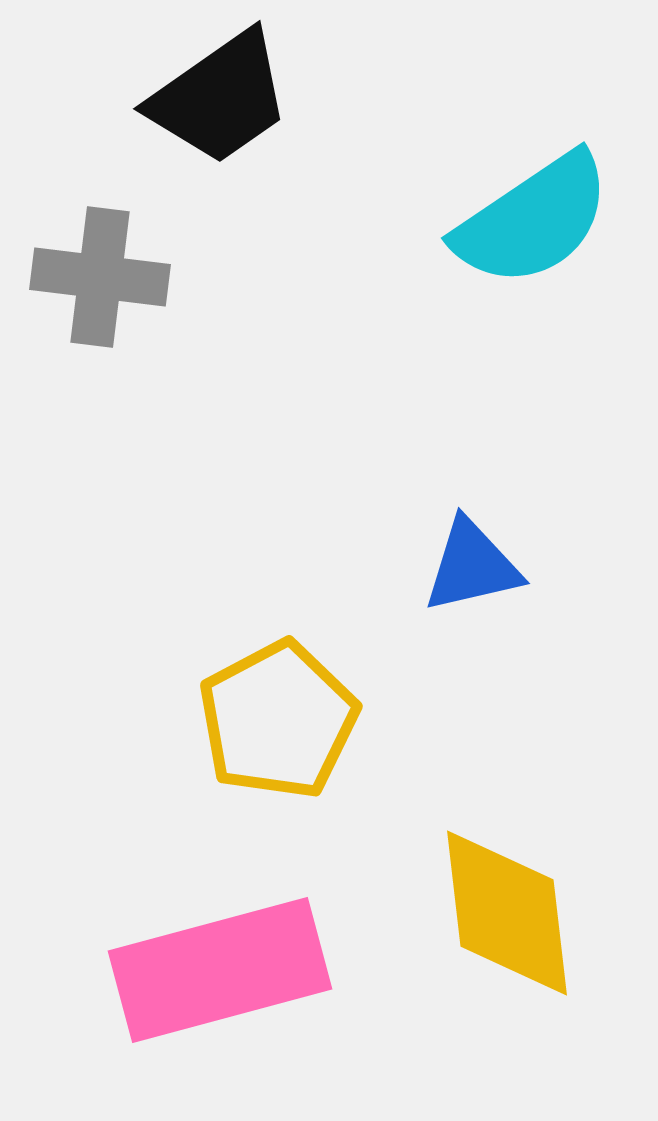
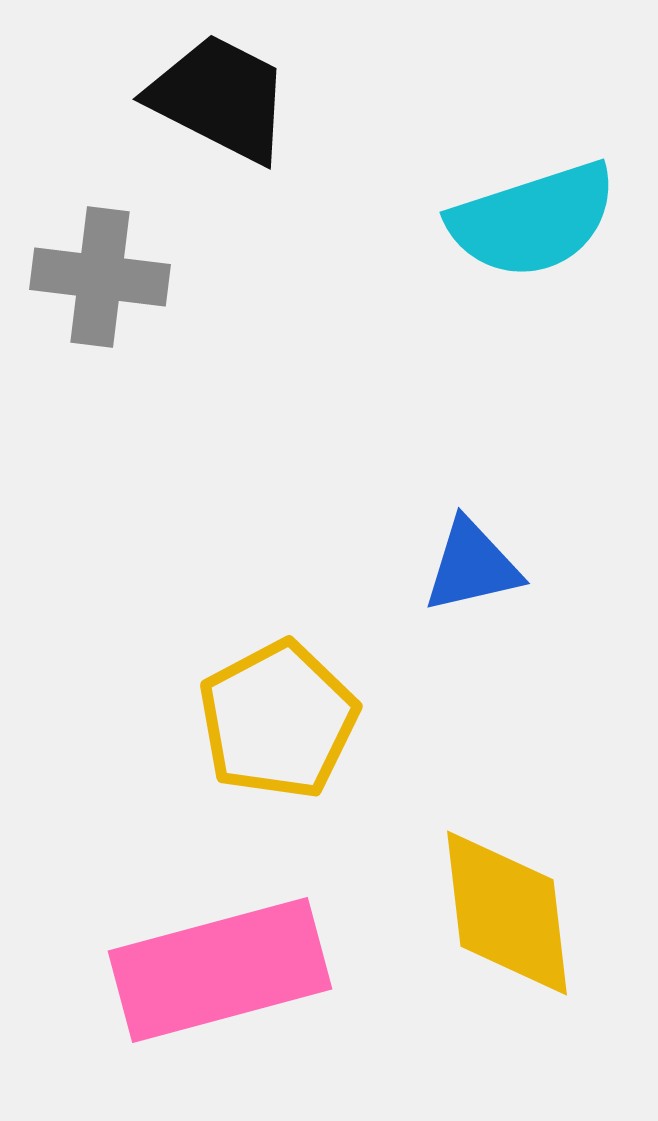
black trapezoid: rotated 118 degrees counterclockwise
cyan semicircle: rotated 16 degrees clockwise
